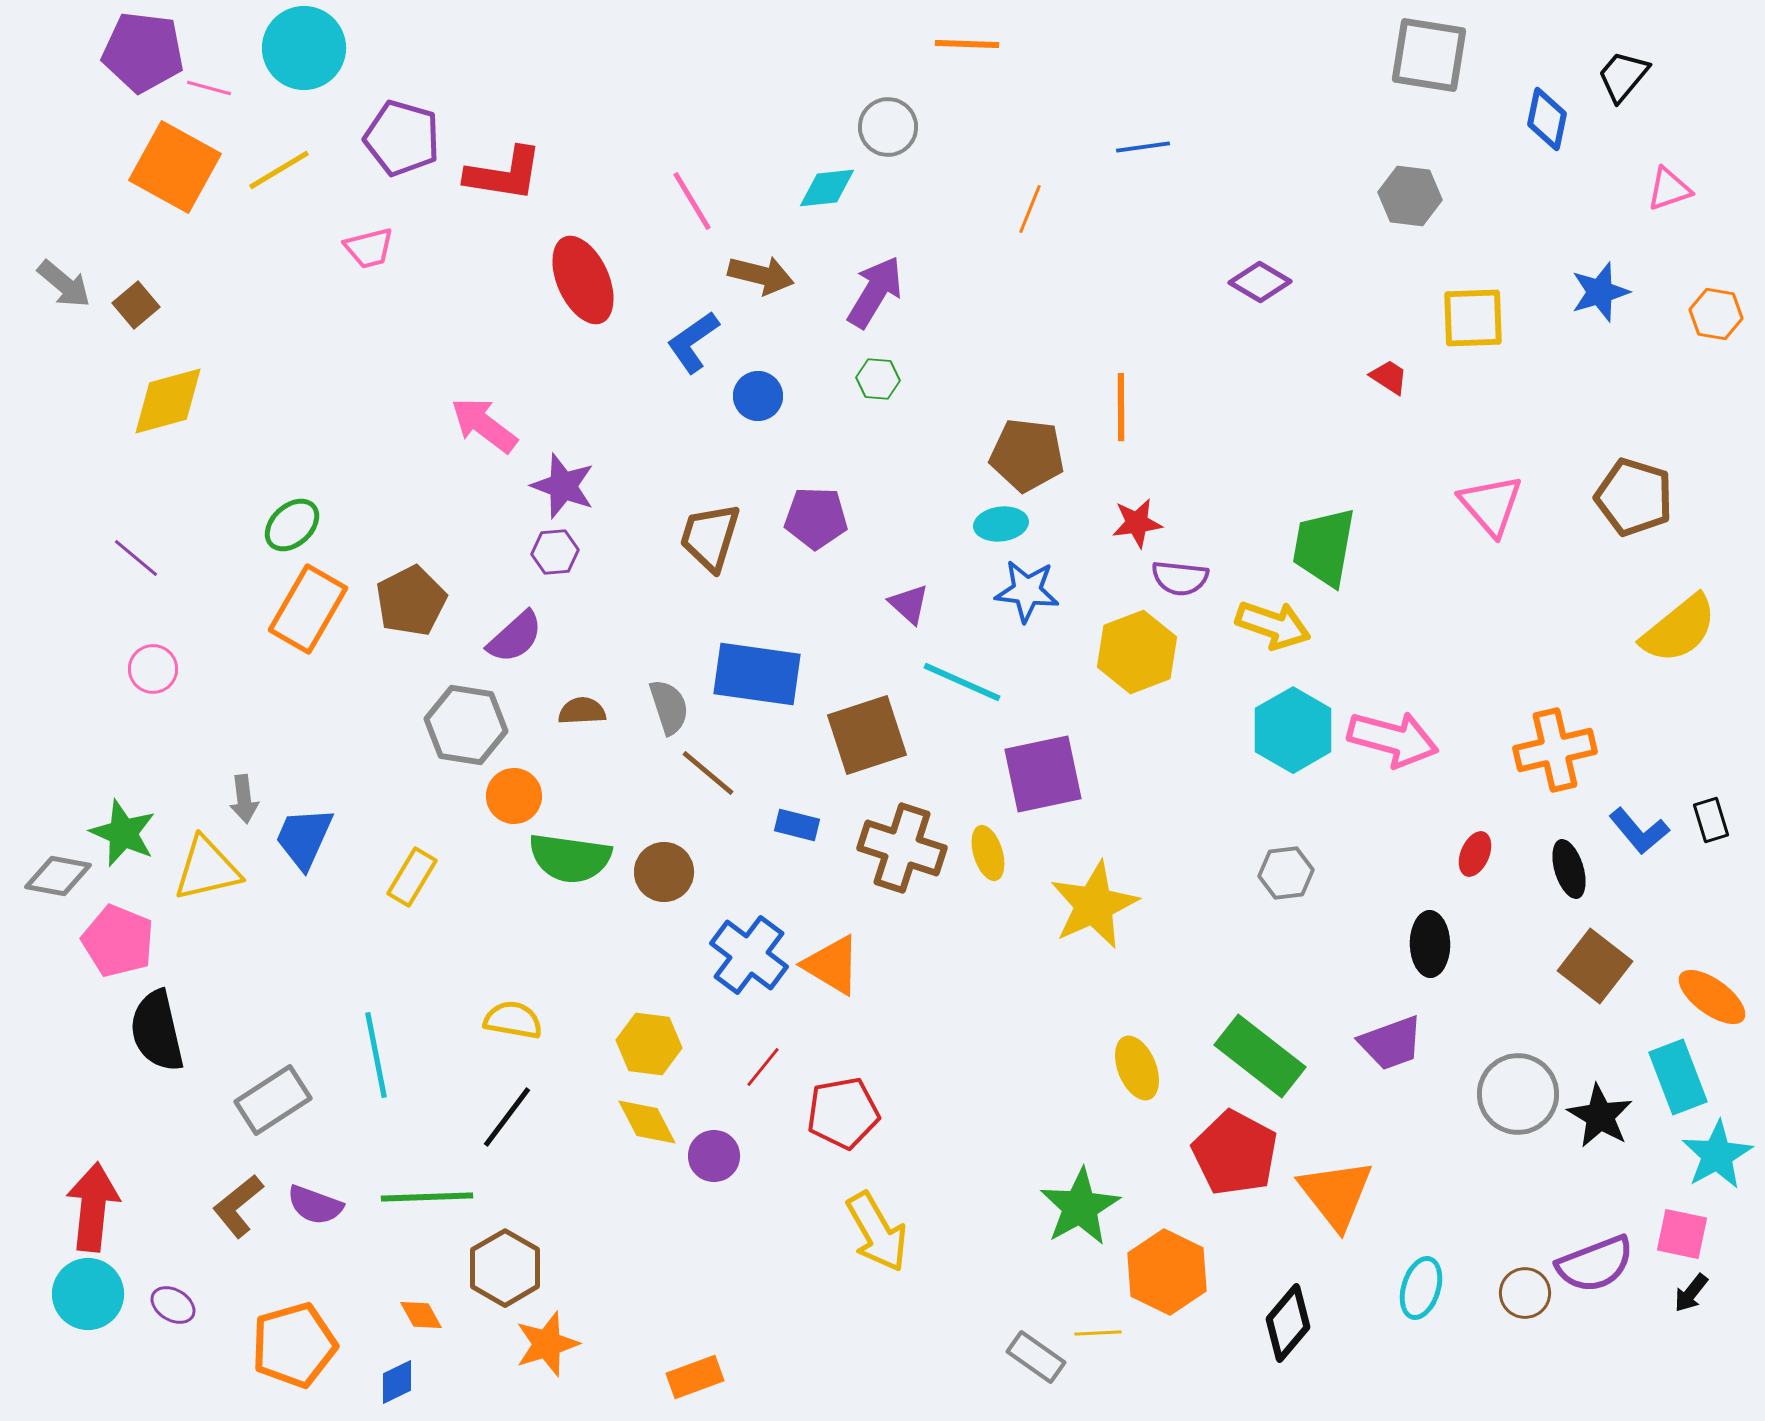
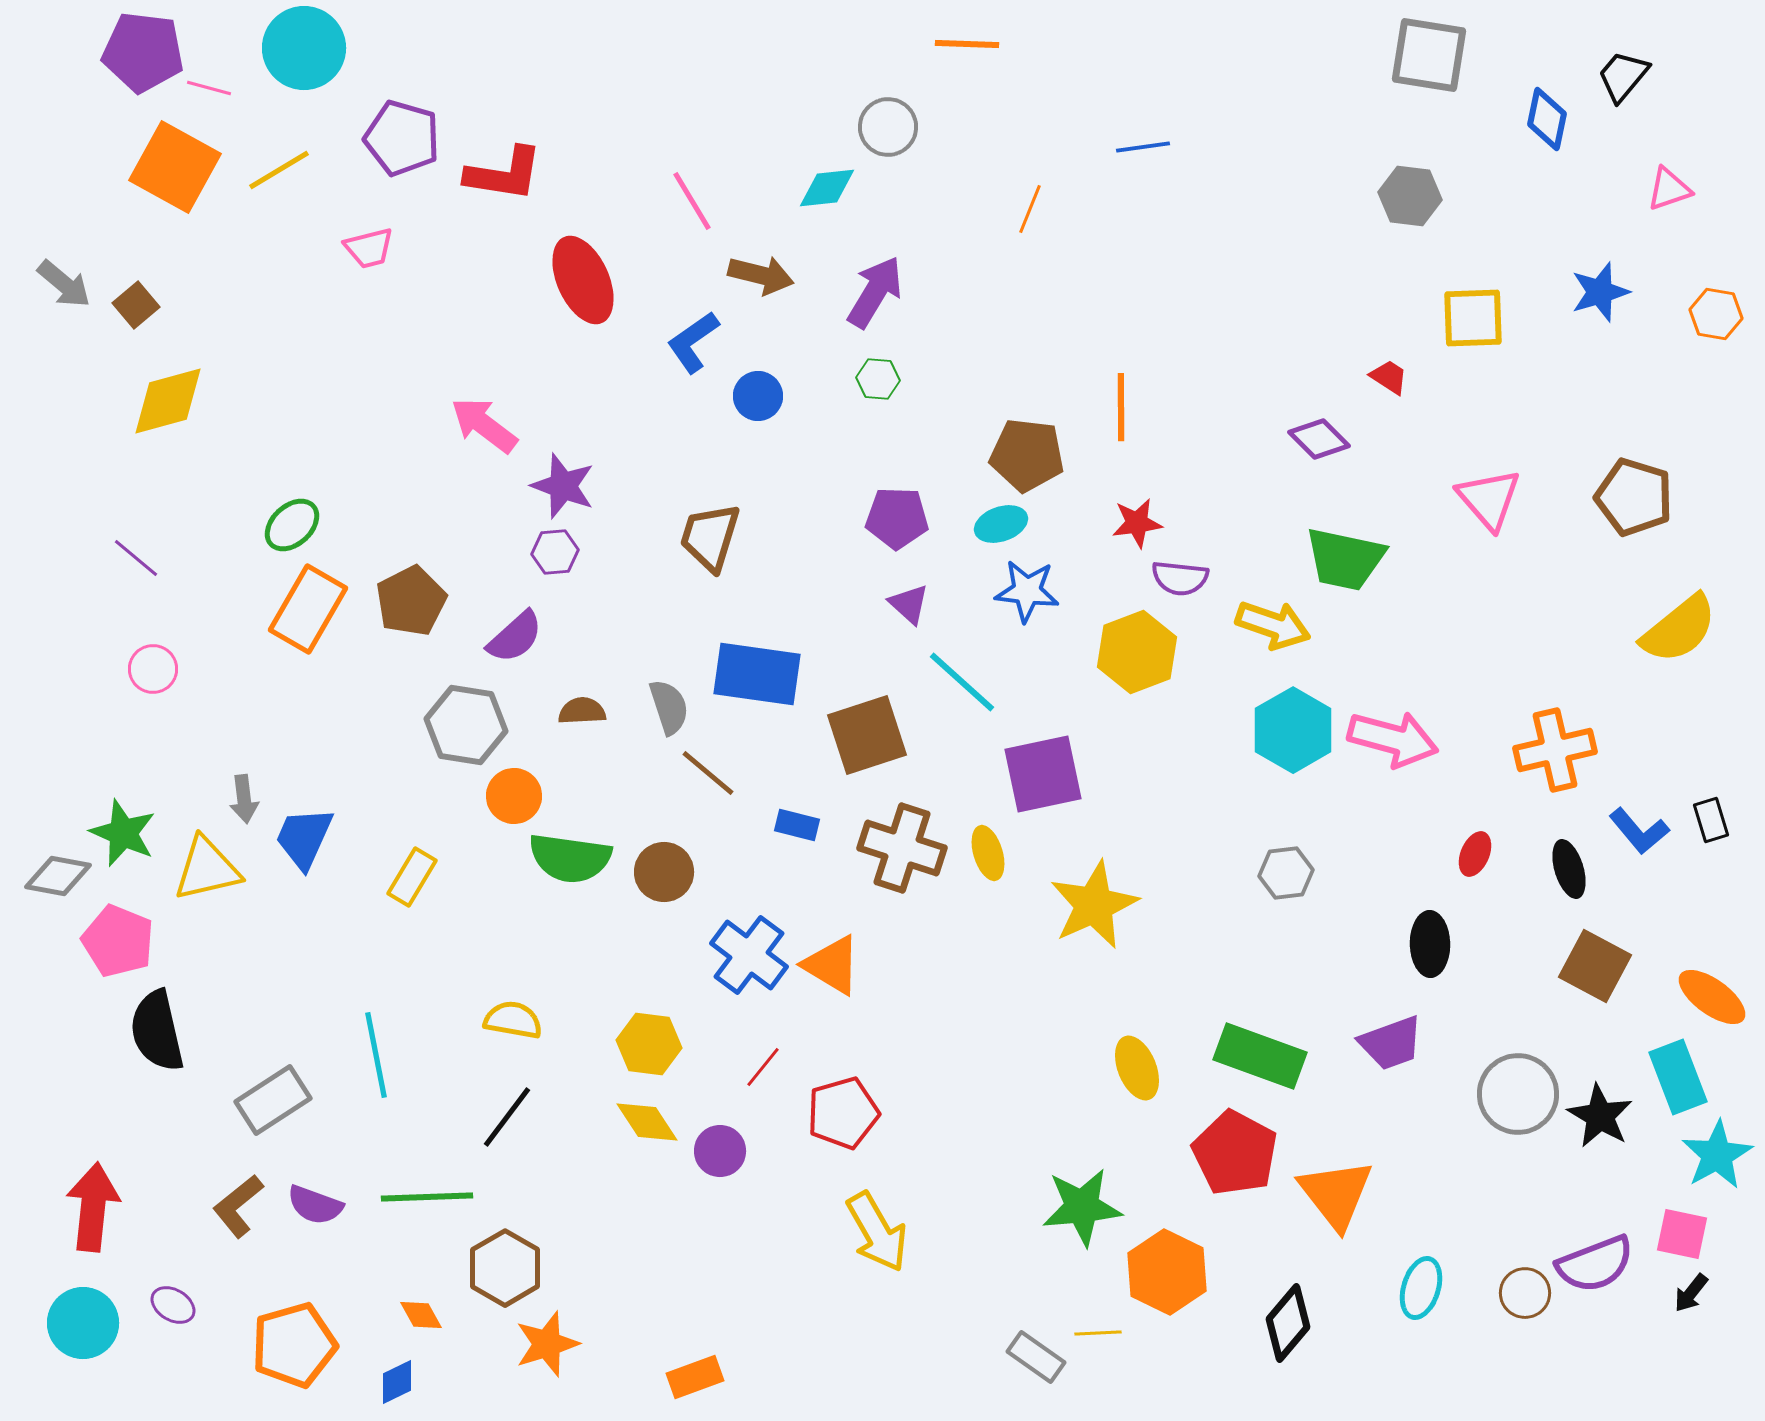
purple diamond at (1260, 282): moved 59 px right, 157 px down; rotated 14 degrees clockwise
pink triangle at (1491, 505): moved 2 px left, 6 px up
purple pentagon at (816, 518): moved 81 px right
cyan ellipse at (1001, 524): rotated 12 degrees counterclockwise
green trapezoid at (1324, 547): moved 21 px right, 12 px down; rotated 88 degrees counterclockwise
cyan line at (962, 682): rotated 18 degrees clockwise
brown square at (1595, 966): rotated 10 degrees counterclockwise
green rectangle at (1260, 1056): rotated 18 degrees counterclockwise
red pentagon at (843, 1113): rotated 6 degrees counterclockwise
yellow diamond at (647, 1122): rotated 6 degrees counterclockwise
purple circle at (714, 1156): moved 6 px right, 5 px up
green star at (1080, 1207): moved 2 px right; rotated 24 degrees clockwise
cyan circle at (88, 1294): moved 5 px left, 29 px down
